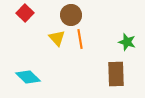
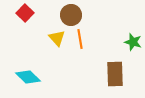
green star: moved 6 px right
brown rectangle: moved 1 px left
